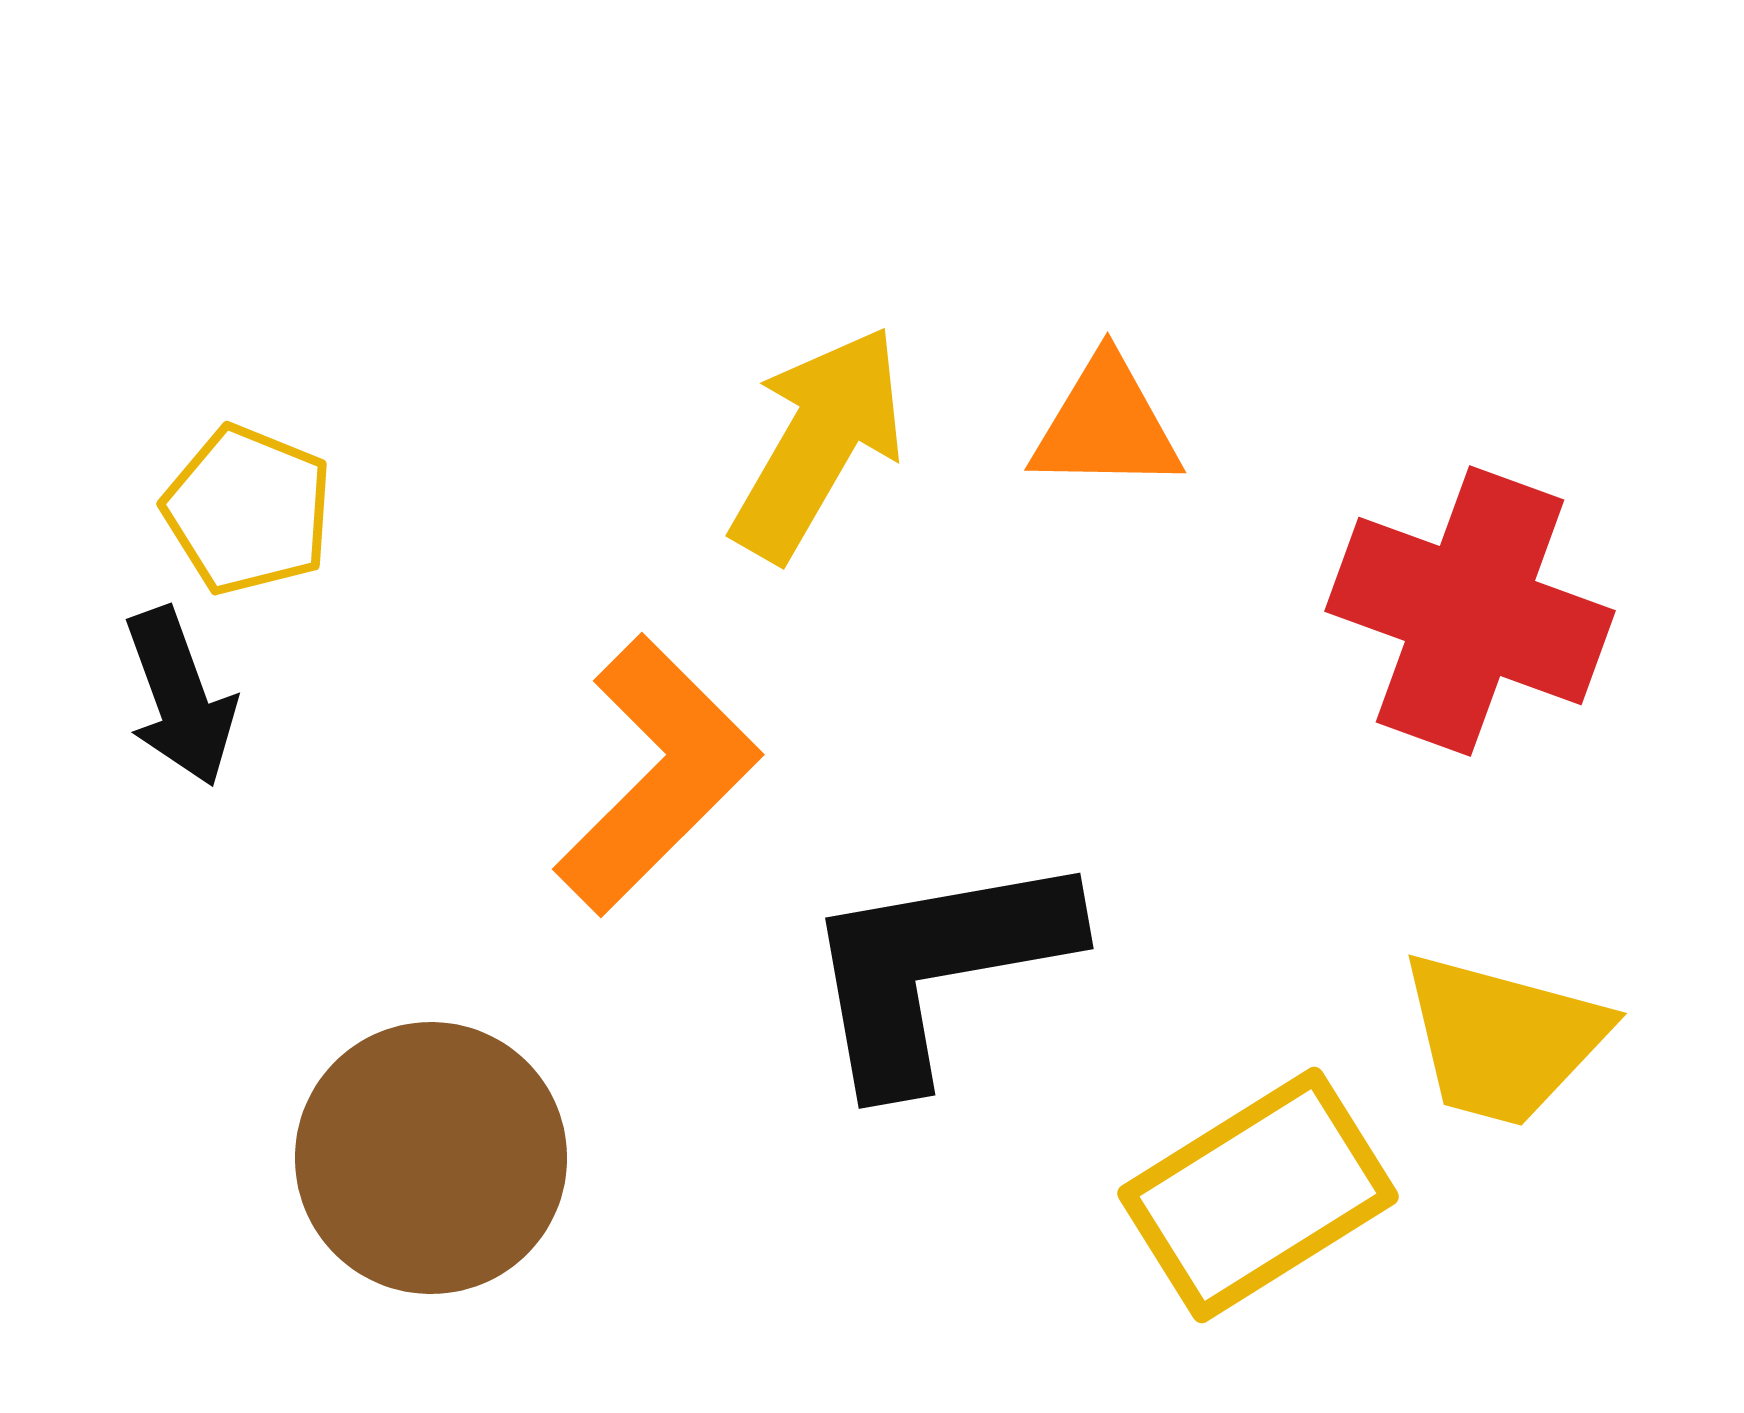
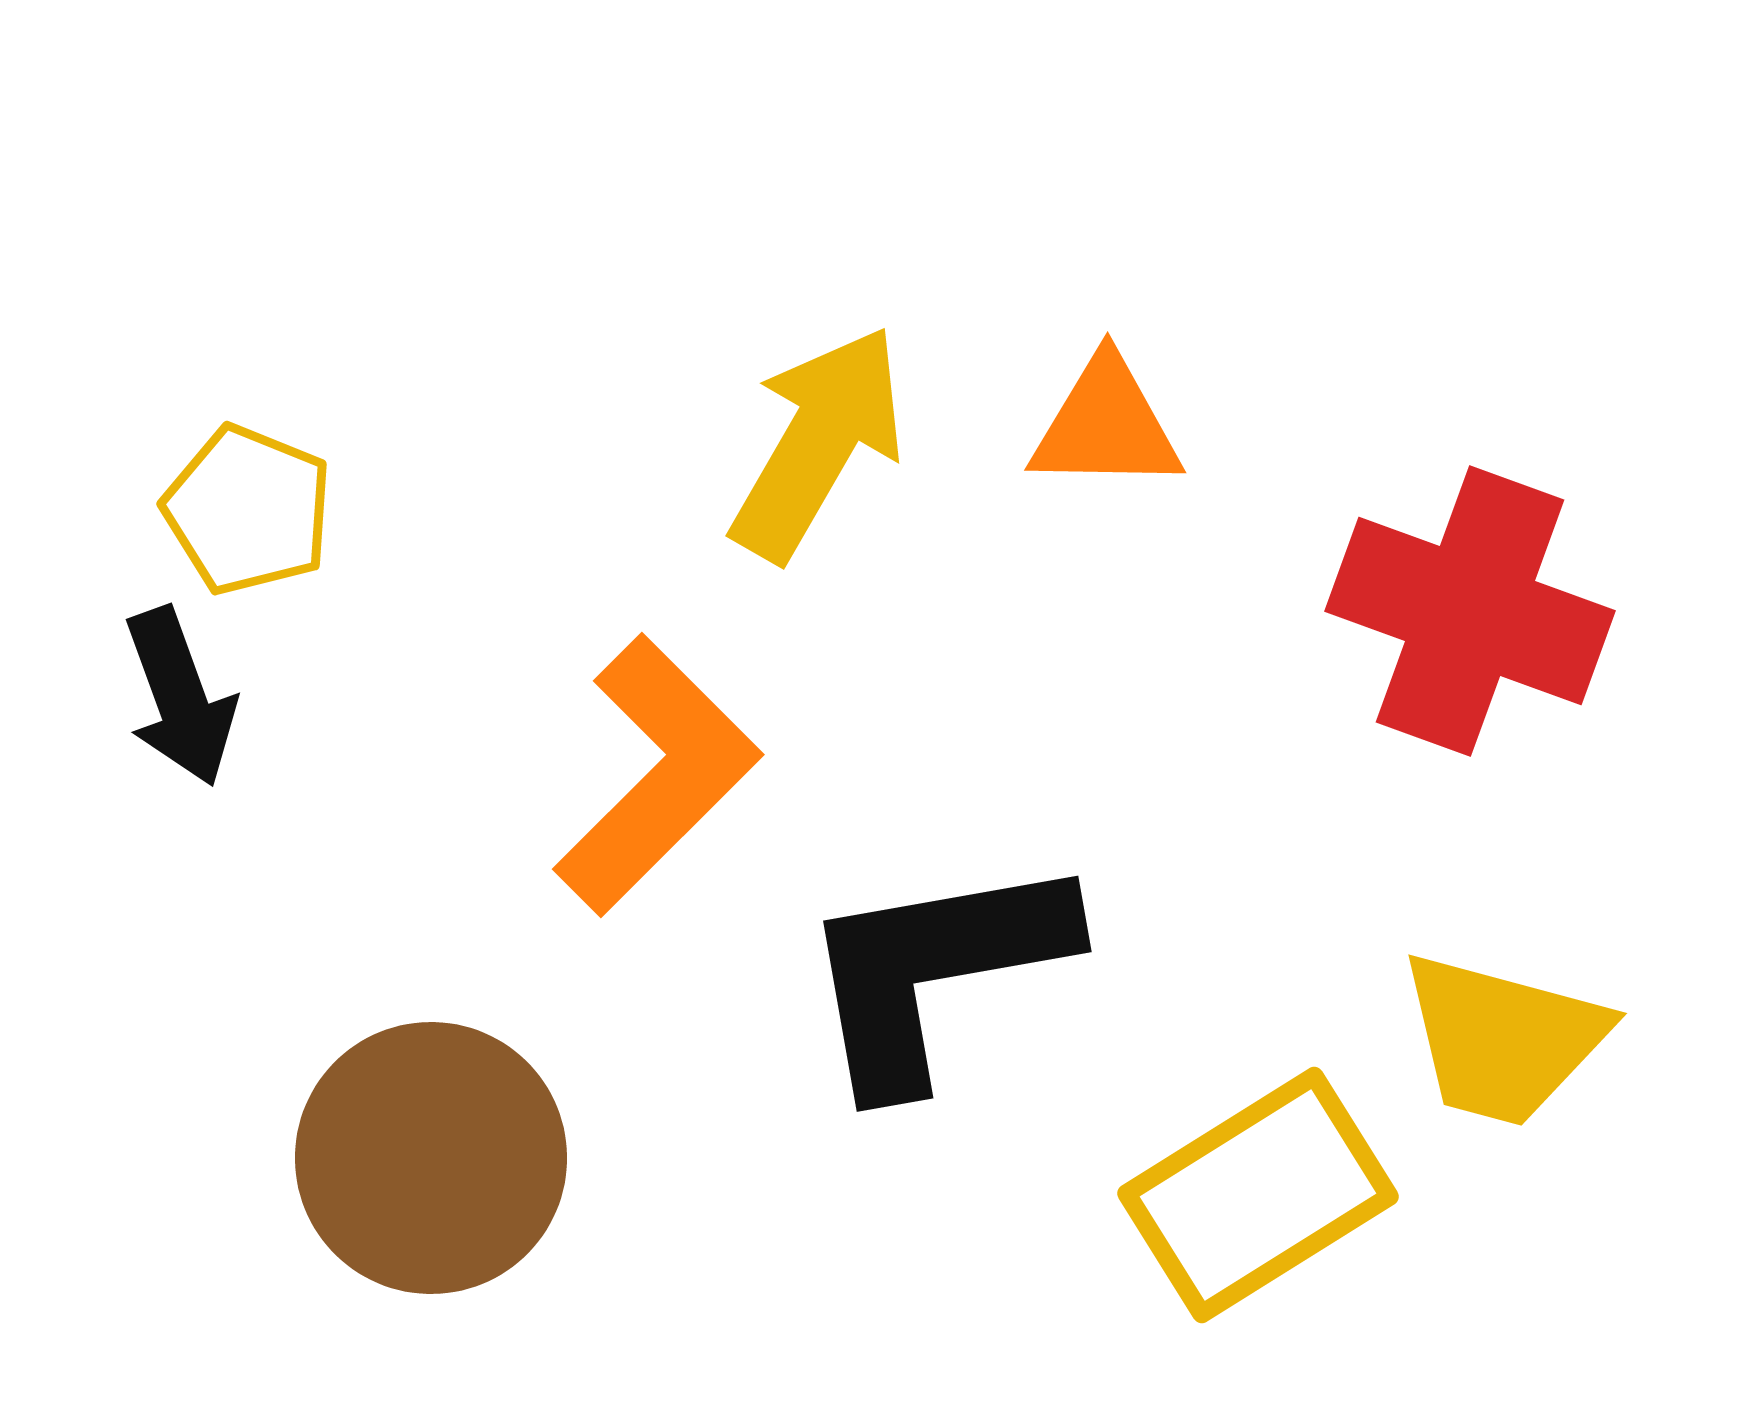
black L-shape: moved 2 px left, 3 px down
